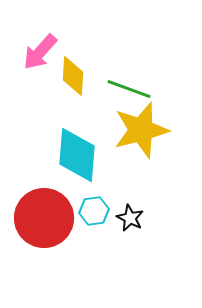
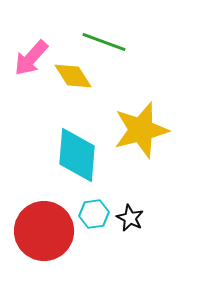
pink arrow: moved 9 px left, 6 px down
yellow diamond: rotated 36 degrees counterclockwise
green line: moved 25 px left, 47 px up
cyan hexagon: moved 3 px down
red circle: moved 13 px down
